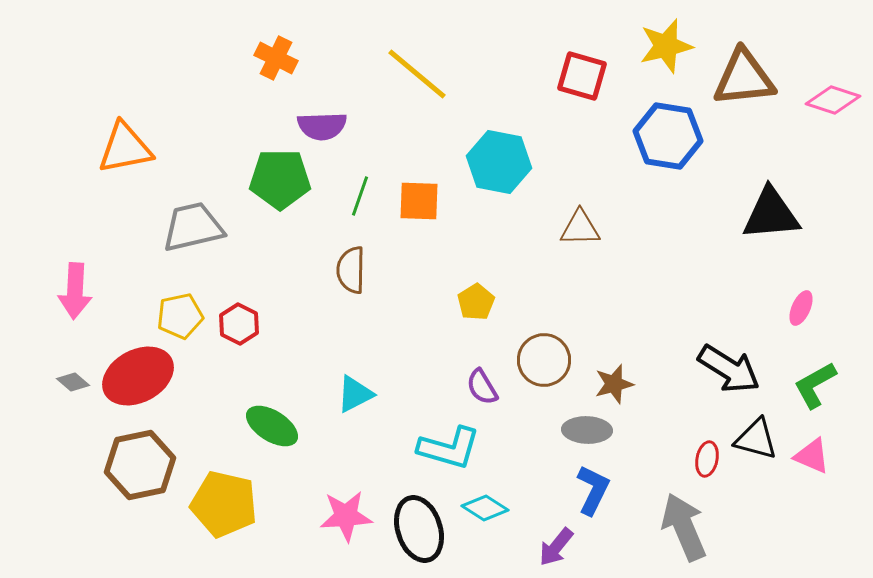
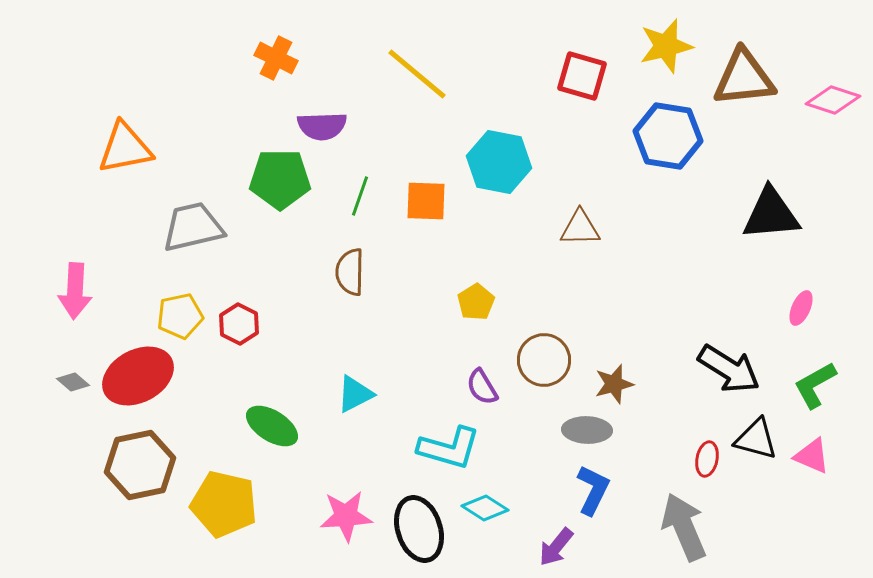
orange square at (419, 201): moved 7 px right
brown semicircle at (351, 270): moved 1 px left, 2 px down
